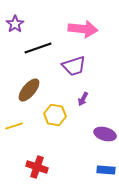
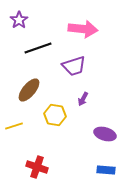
purple star: moved 4 px right, 4 px up
